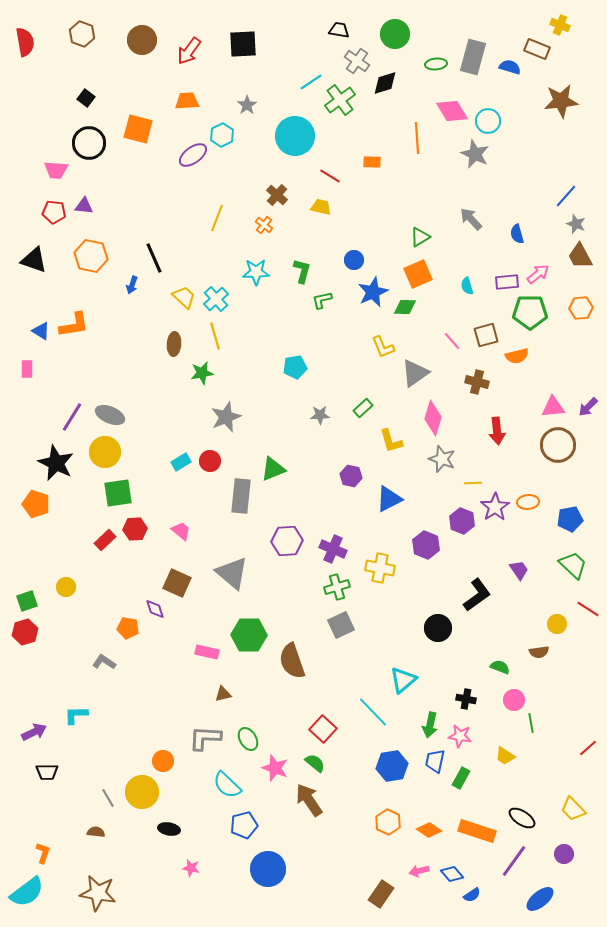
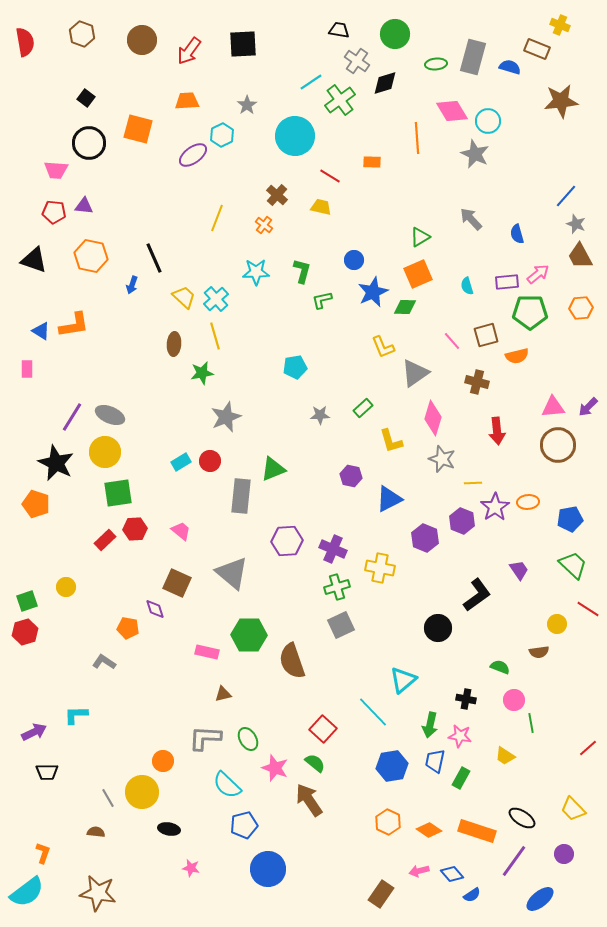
purple hexagon at (426, 545): moved 1 px left, 7 px up
